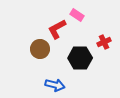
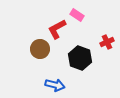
red cross: moved 3 px right
black hexagon: rotated 20 degrees clockwise
